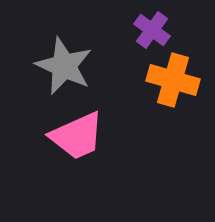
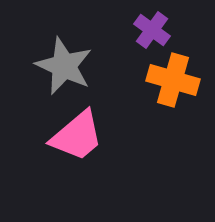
pink trapezoid: rotated 16 degrees counterclockwise
